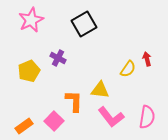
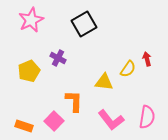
yellow triangle: moved 4 px right, 8 px up
pink L-shape: moved 3 px down
orange rectangle: rotated 54 degrees clockwise
